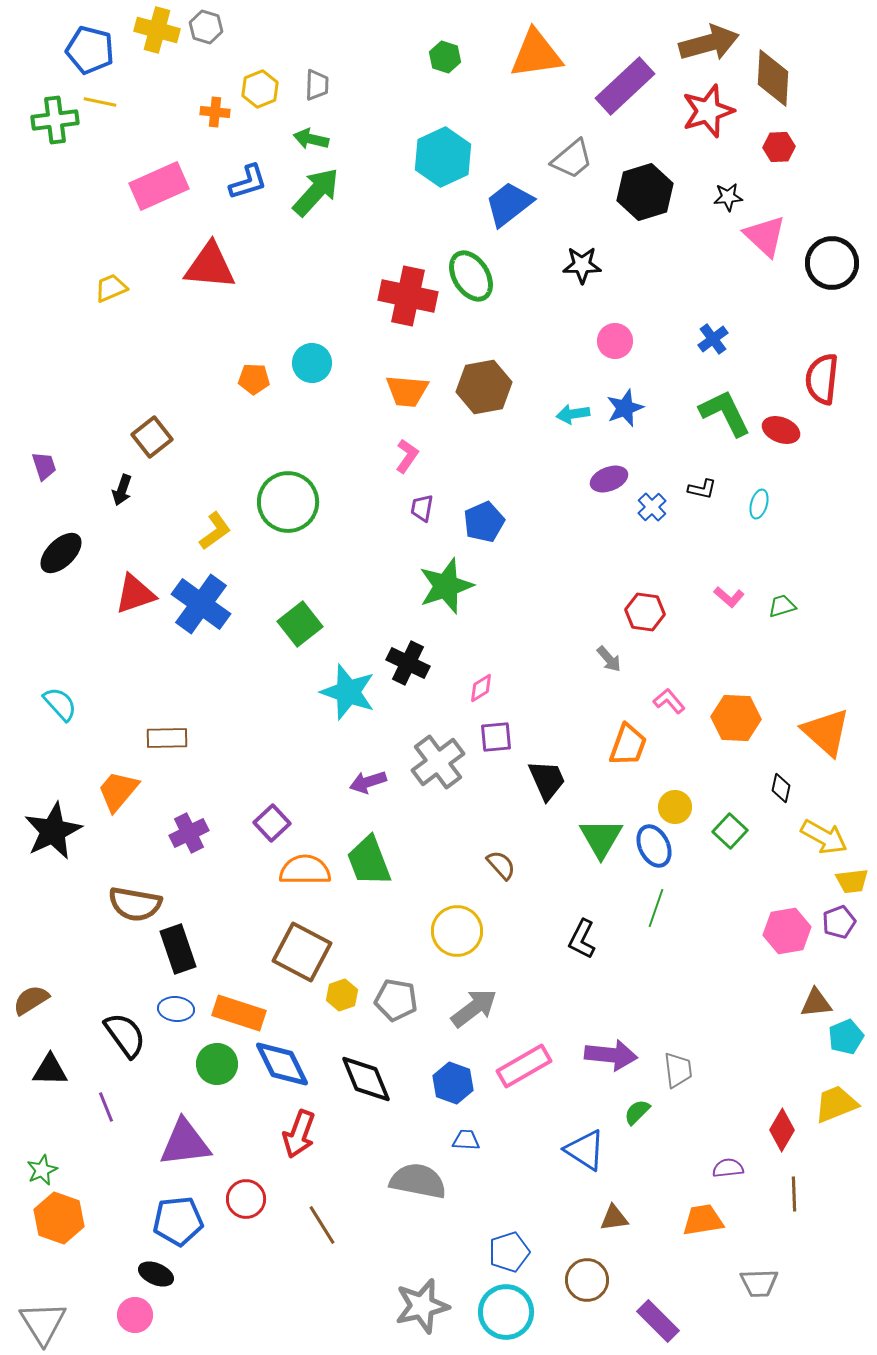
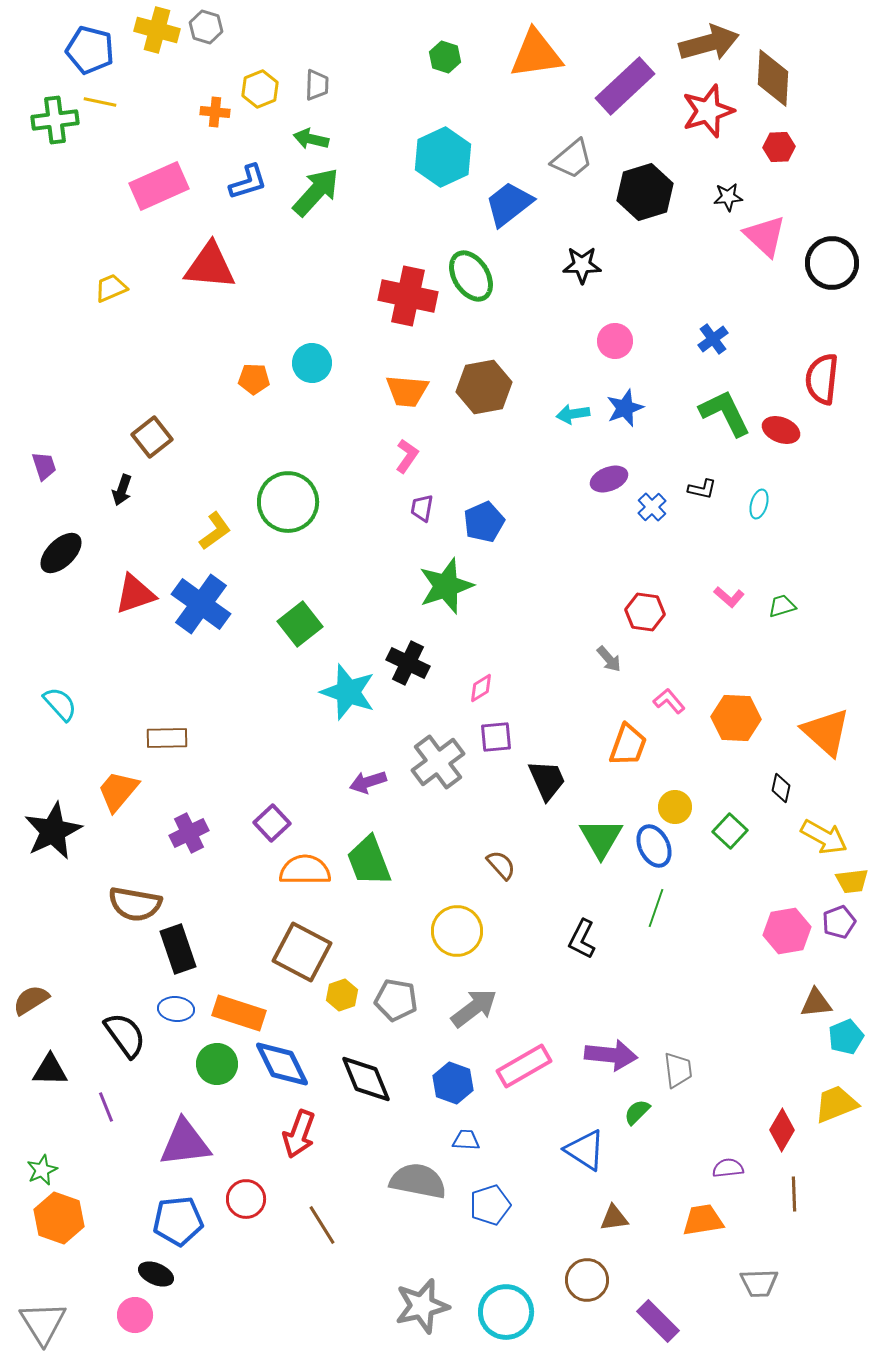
blue pentagon at (509, 1252): moved 19 px left, 47 px up
